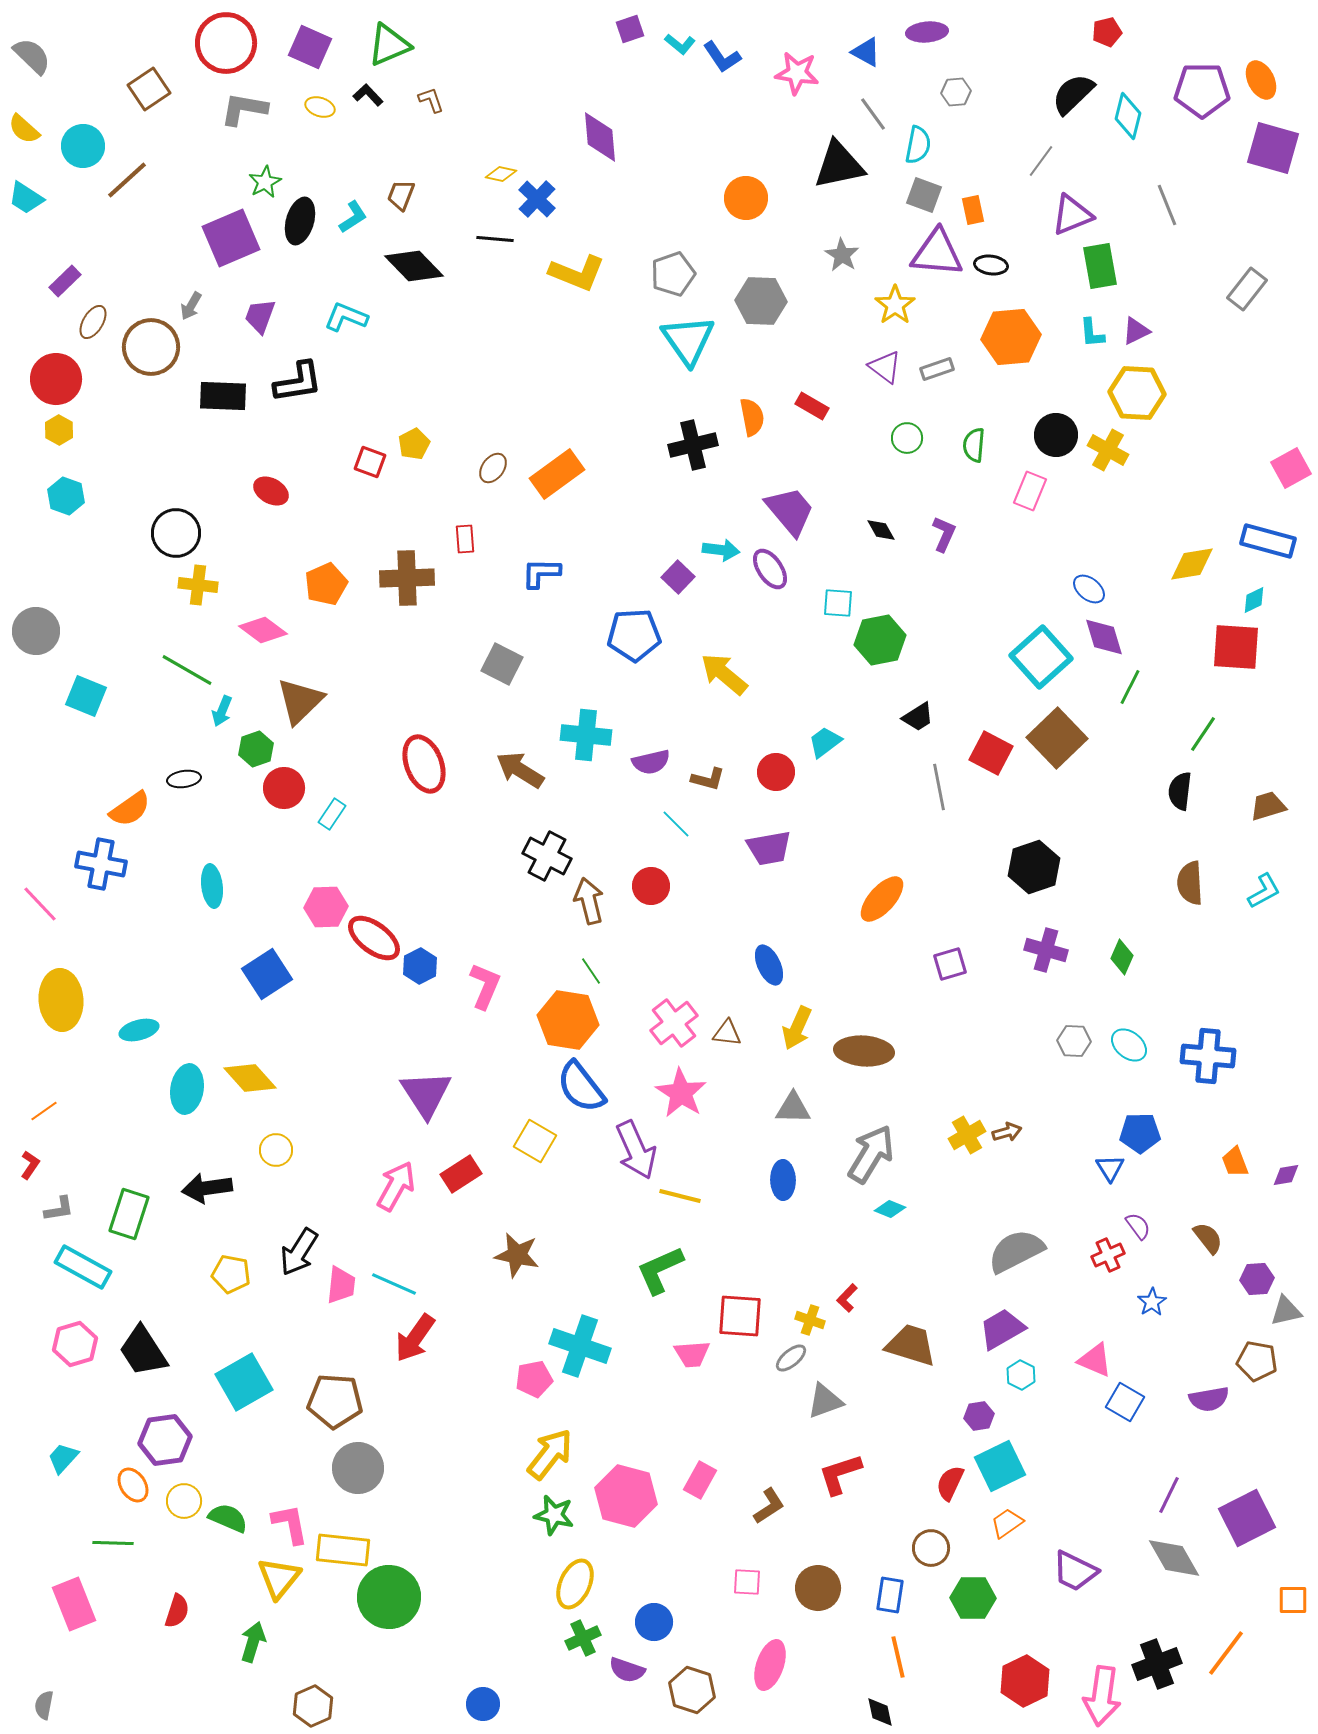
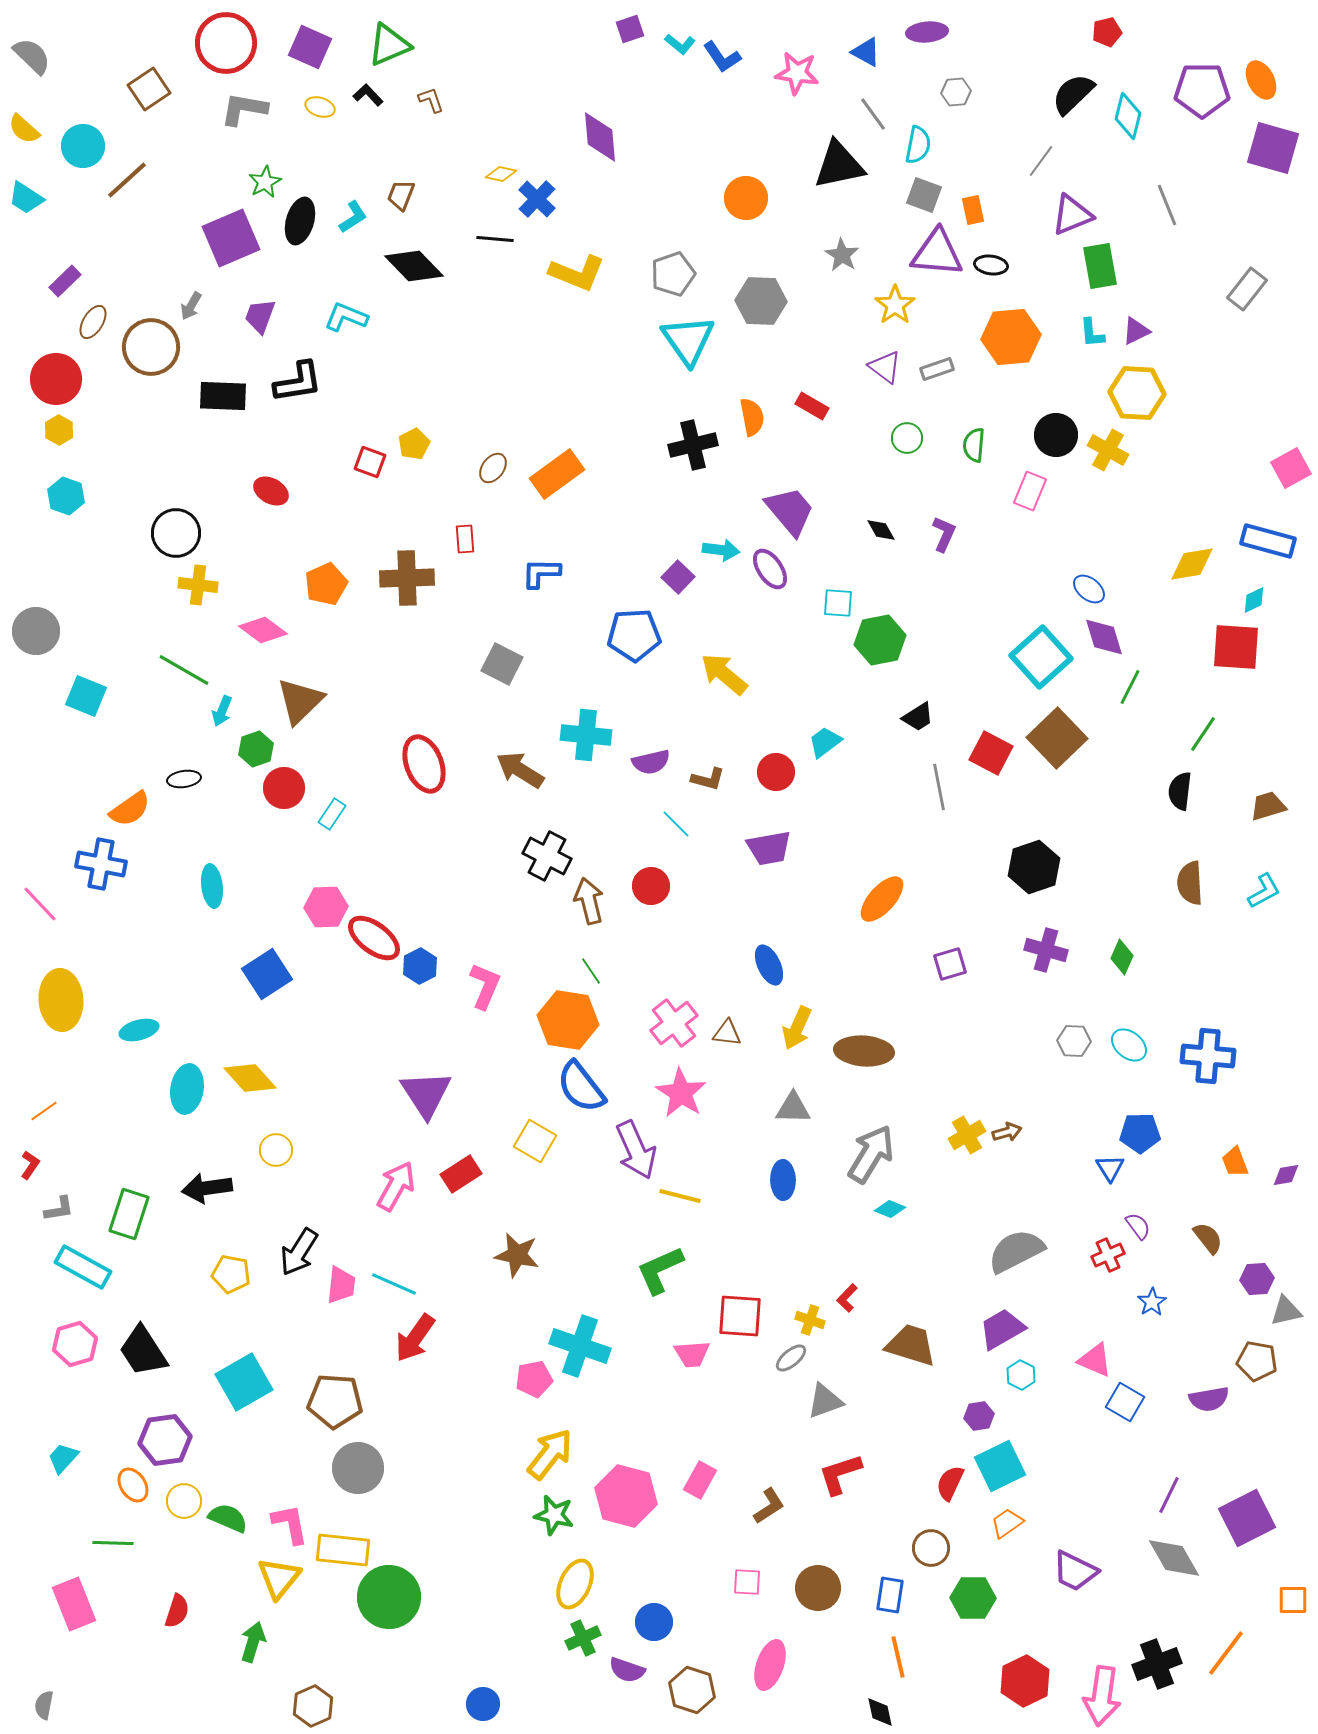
green line at (187, 670): moved 3 px left
